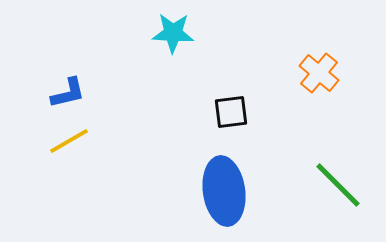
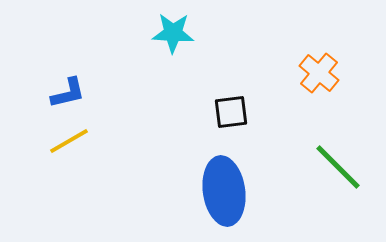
green line: moved 18 px up
